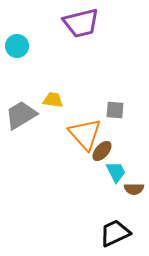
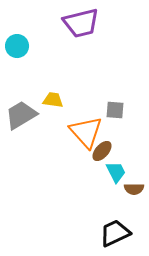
orange triangle: moved 1 px right, 2 px up
